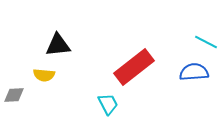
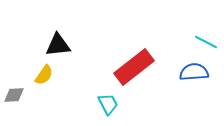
yellow semicircle: rotated 60 degrees counterclockwise
